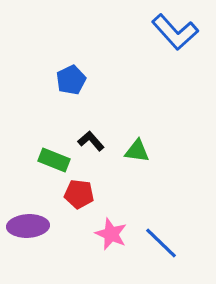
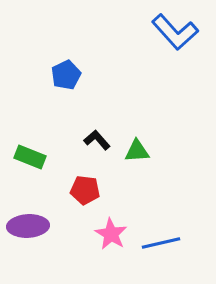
blue pentagon: moved 5 px left, 5 px up
black L-shape: moved 6 px right, 1 px up
green triangle: rotated 12 degrees counterclockwise
green rectangle: moved 24 px left, 3 px up
red pentagon: moved 6 px right, 4 px up
pink star: rotated 8 degrees clockwise
blue line: rotated 57 degrees counterclockwise
